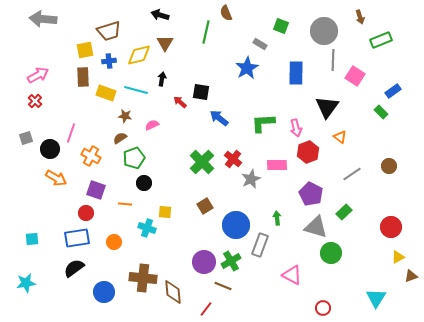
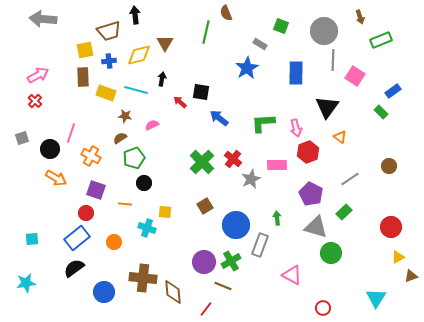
black arrow at (160, 15): moved 25 px left; rotated 66 degrees clockwise
gray square at (26, 138): moved 4 px left
gray line at (352, 174): moved 2 px left, 5 px down
blue rectangle at (77, 238): rotated 30 degrees counterclockwise
